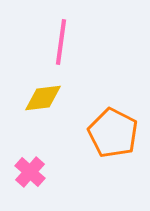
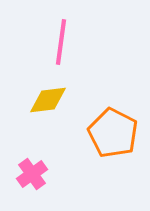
yellow diamond: moved 5 px right, 2 px down
pink cross: moved 2 px right, 2 px down; rotated 12 degrees clockwise
